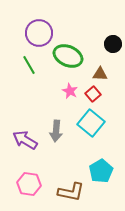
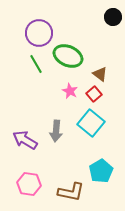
black circle: moved 27 px up
green line: moved 7 px right, 1 px up
brown triangle: rotated 35 degrees clockwise
red square: moved 1 px right
